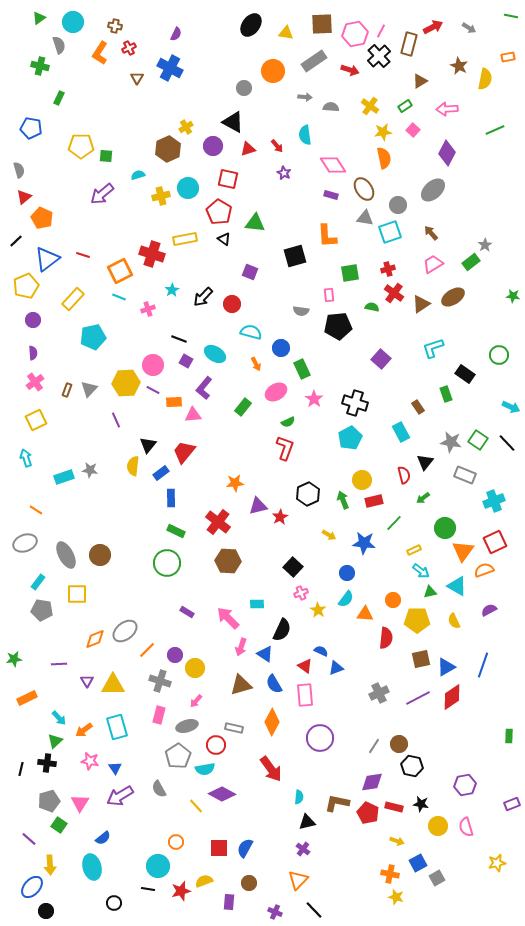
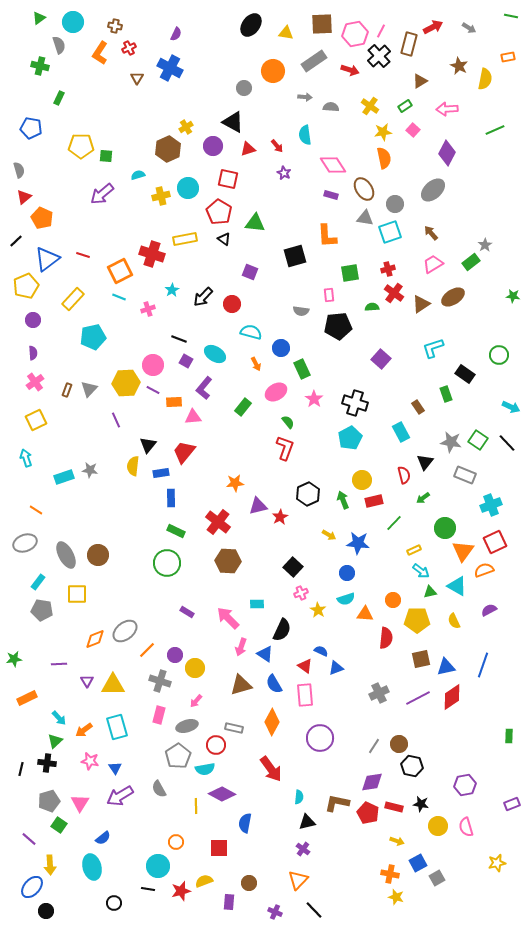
gray circle at (398, 205): moved 3 px left, 1 px up
green semicircle at (372, 307): rotated 16 degrees counterclockwise
pink triangle at (193, 415): moved 2 px down
green semicircle at (288, 422): rotated 104 degrees counterclockwise
blue rectangle at (161, 473): rotated 28 degrees clockwise
cyan cross at (494, 501): moved 3 px left, 4 px down
blue star at (364, 543): moved 6 px left
brown circle at (100, 555): moved 2 px left
cyan semicircle at (346, 599): rotated 36 degrees clockwise
blue triangle at (446, 667): rotated 18 degrees clockwise
yellow line at (196, 806): rotated 42 degrees clockwise
blue semicircle at (245, 848): moved 25 px up; rotated 18 degrees counterclockwise
